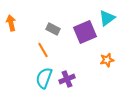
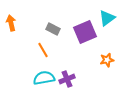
cyan semicircle: rotated 60 degrees clockwise
